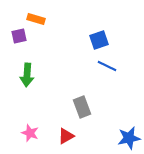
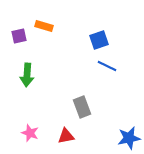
orange rectangle: moved 8 px right, 7 px down
red triangle: rotated 18 degrees clockwise
